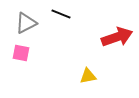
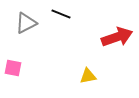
pink square: moved 8 px left, 15 px down
